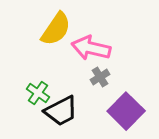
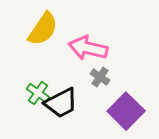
yellow semicircle: moved 13 px left
pink arrow: moved 3 px left
gray cross: rotated 24 degrees counterclockwise
black trapezoid: moved 8 px up
